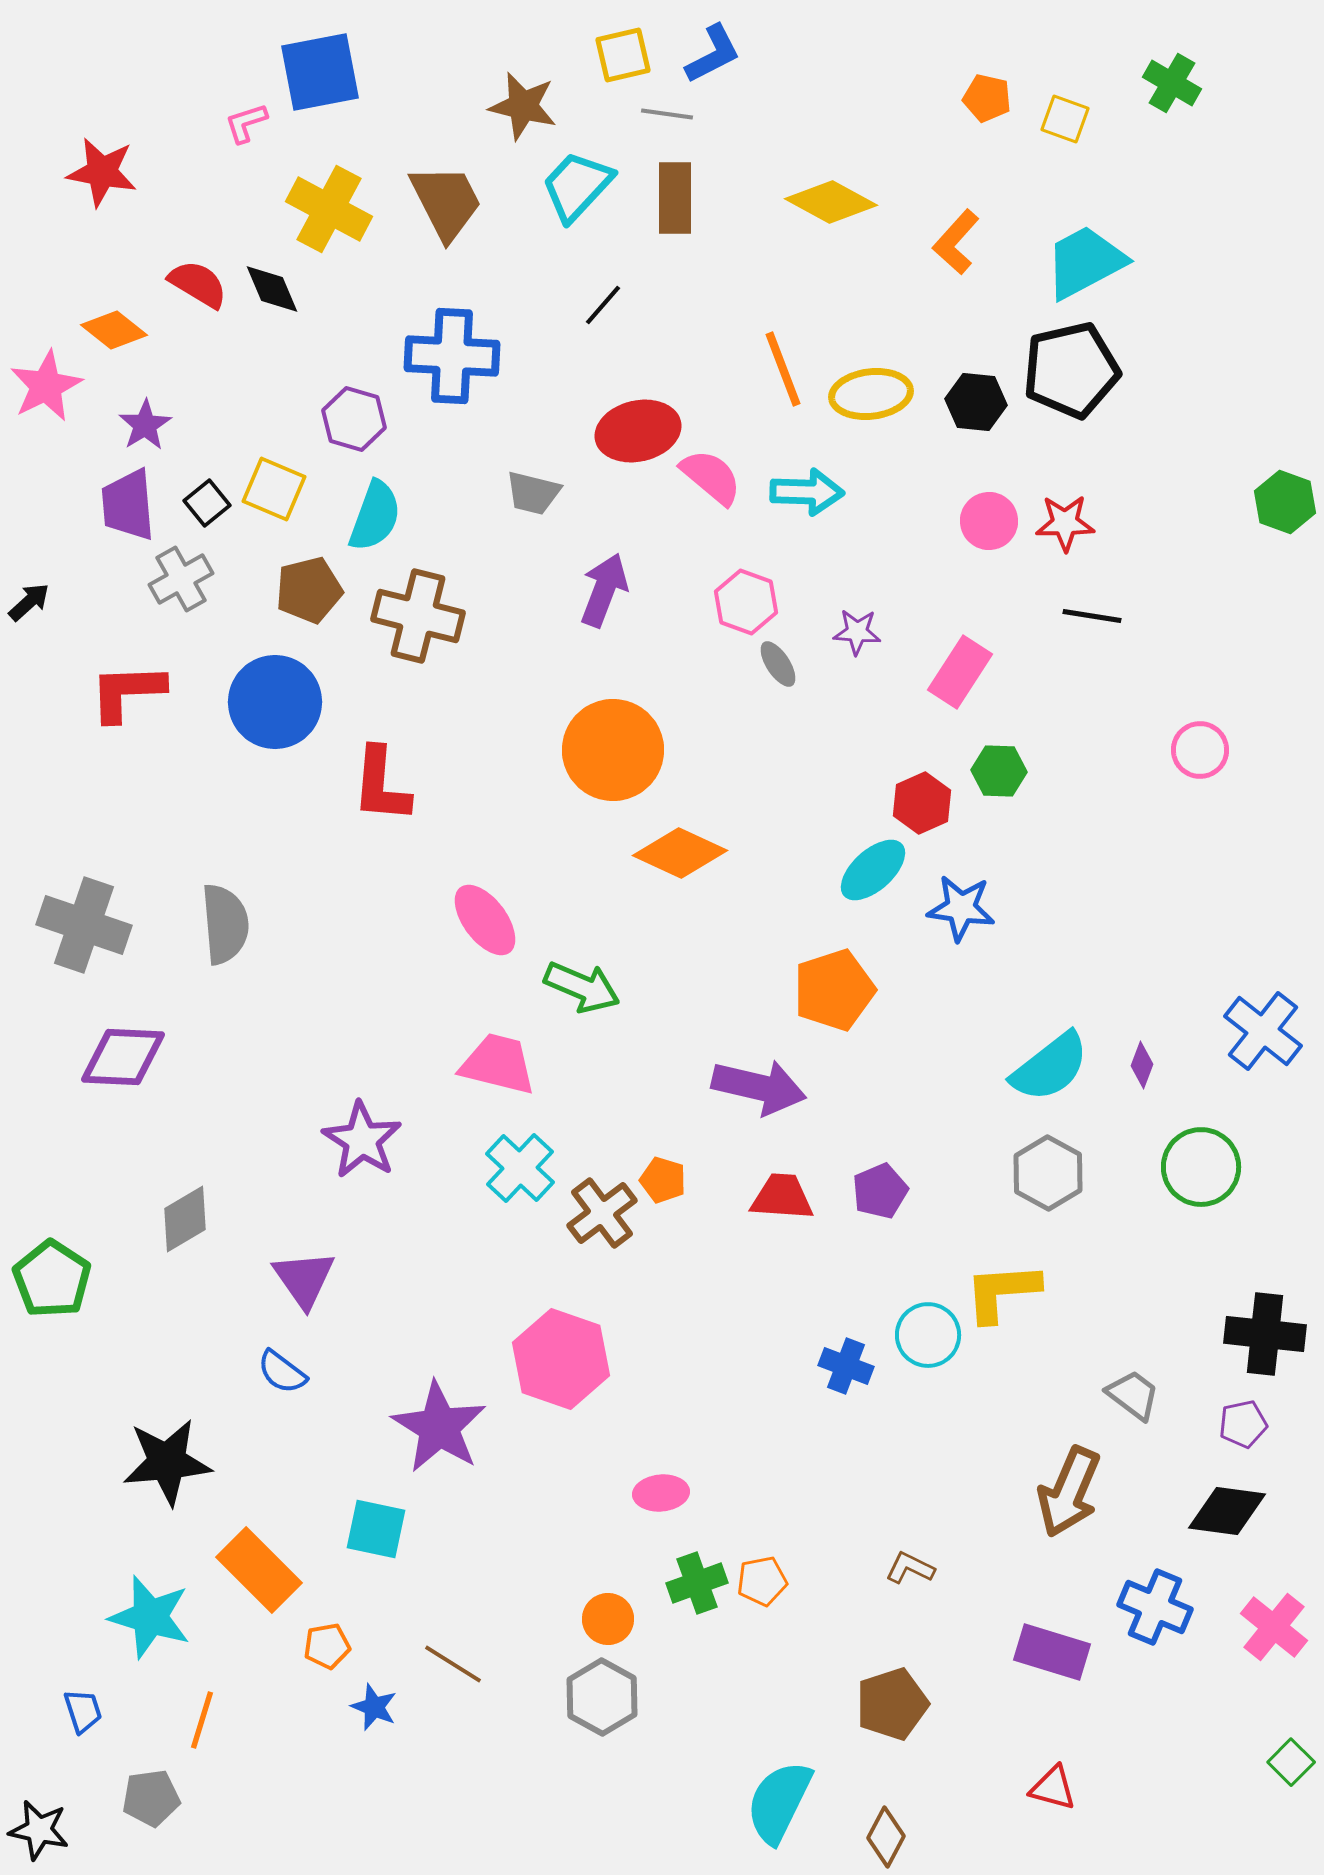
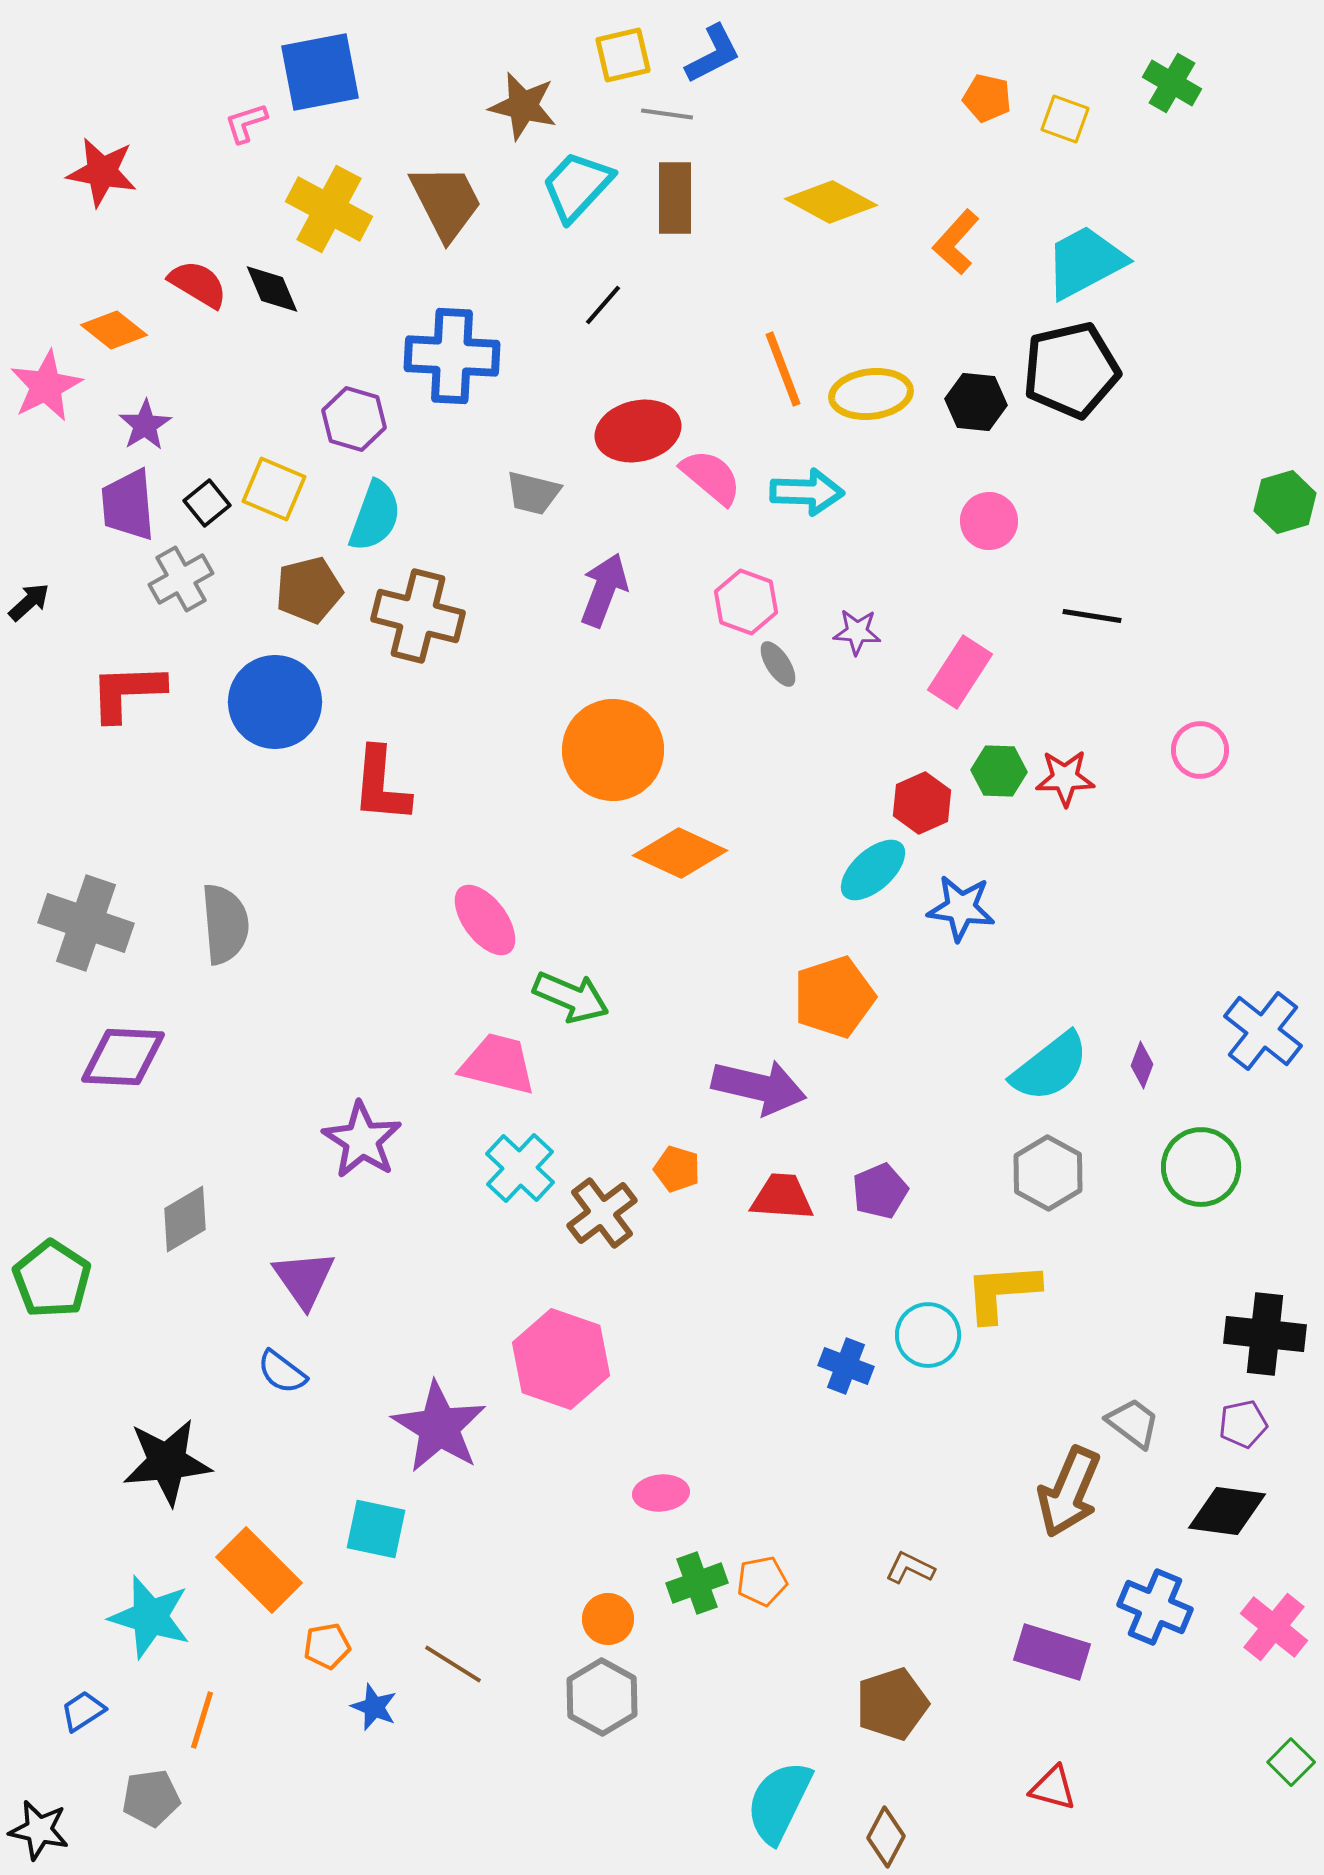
green hexagon at (1285, 502): rotated 24 degrees clockwise
red star at (1065, 523): moved 255 px down
gray cross at (84, 925): moved 2 px right, 2 px up
green arrow at (582, 987): moved 11 px left, 10 px down
orange pentagon at (834, 990): moved 7 px down
orange pentagon at (663, 1180): moved 14 px right, 11 px up
gray trapezoid at (1133, 1395): moved 28 px down
blue trapezoid at (83, 1711): rotated 105 degrees counterclockwise
